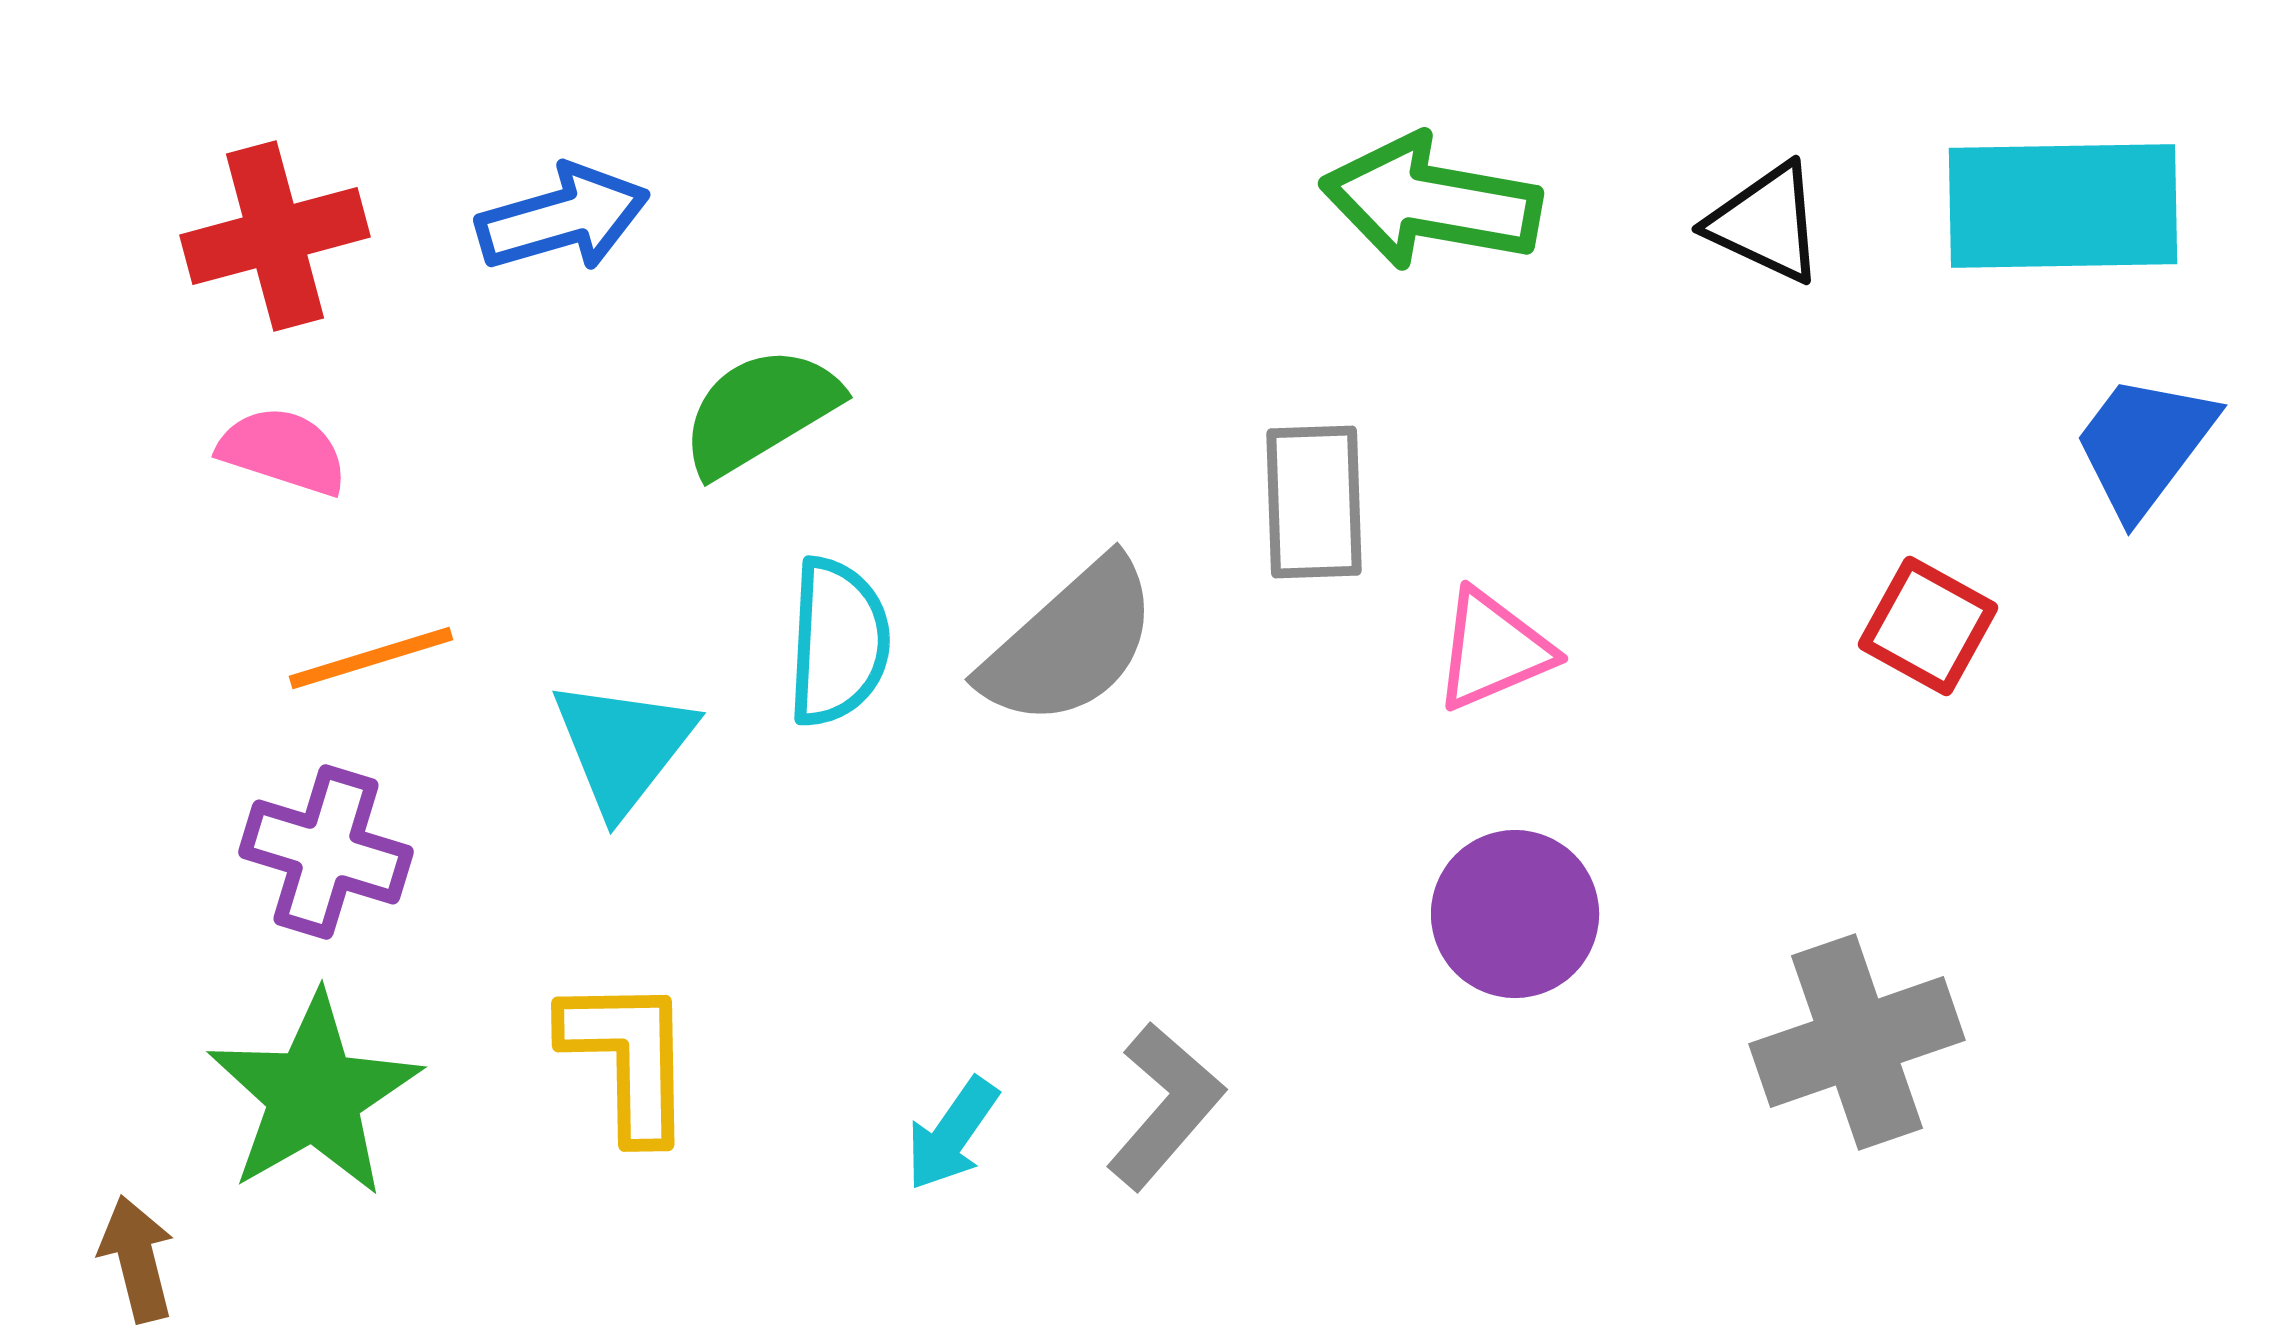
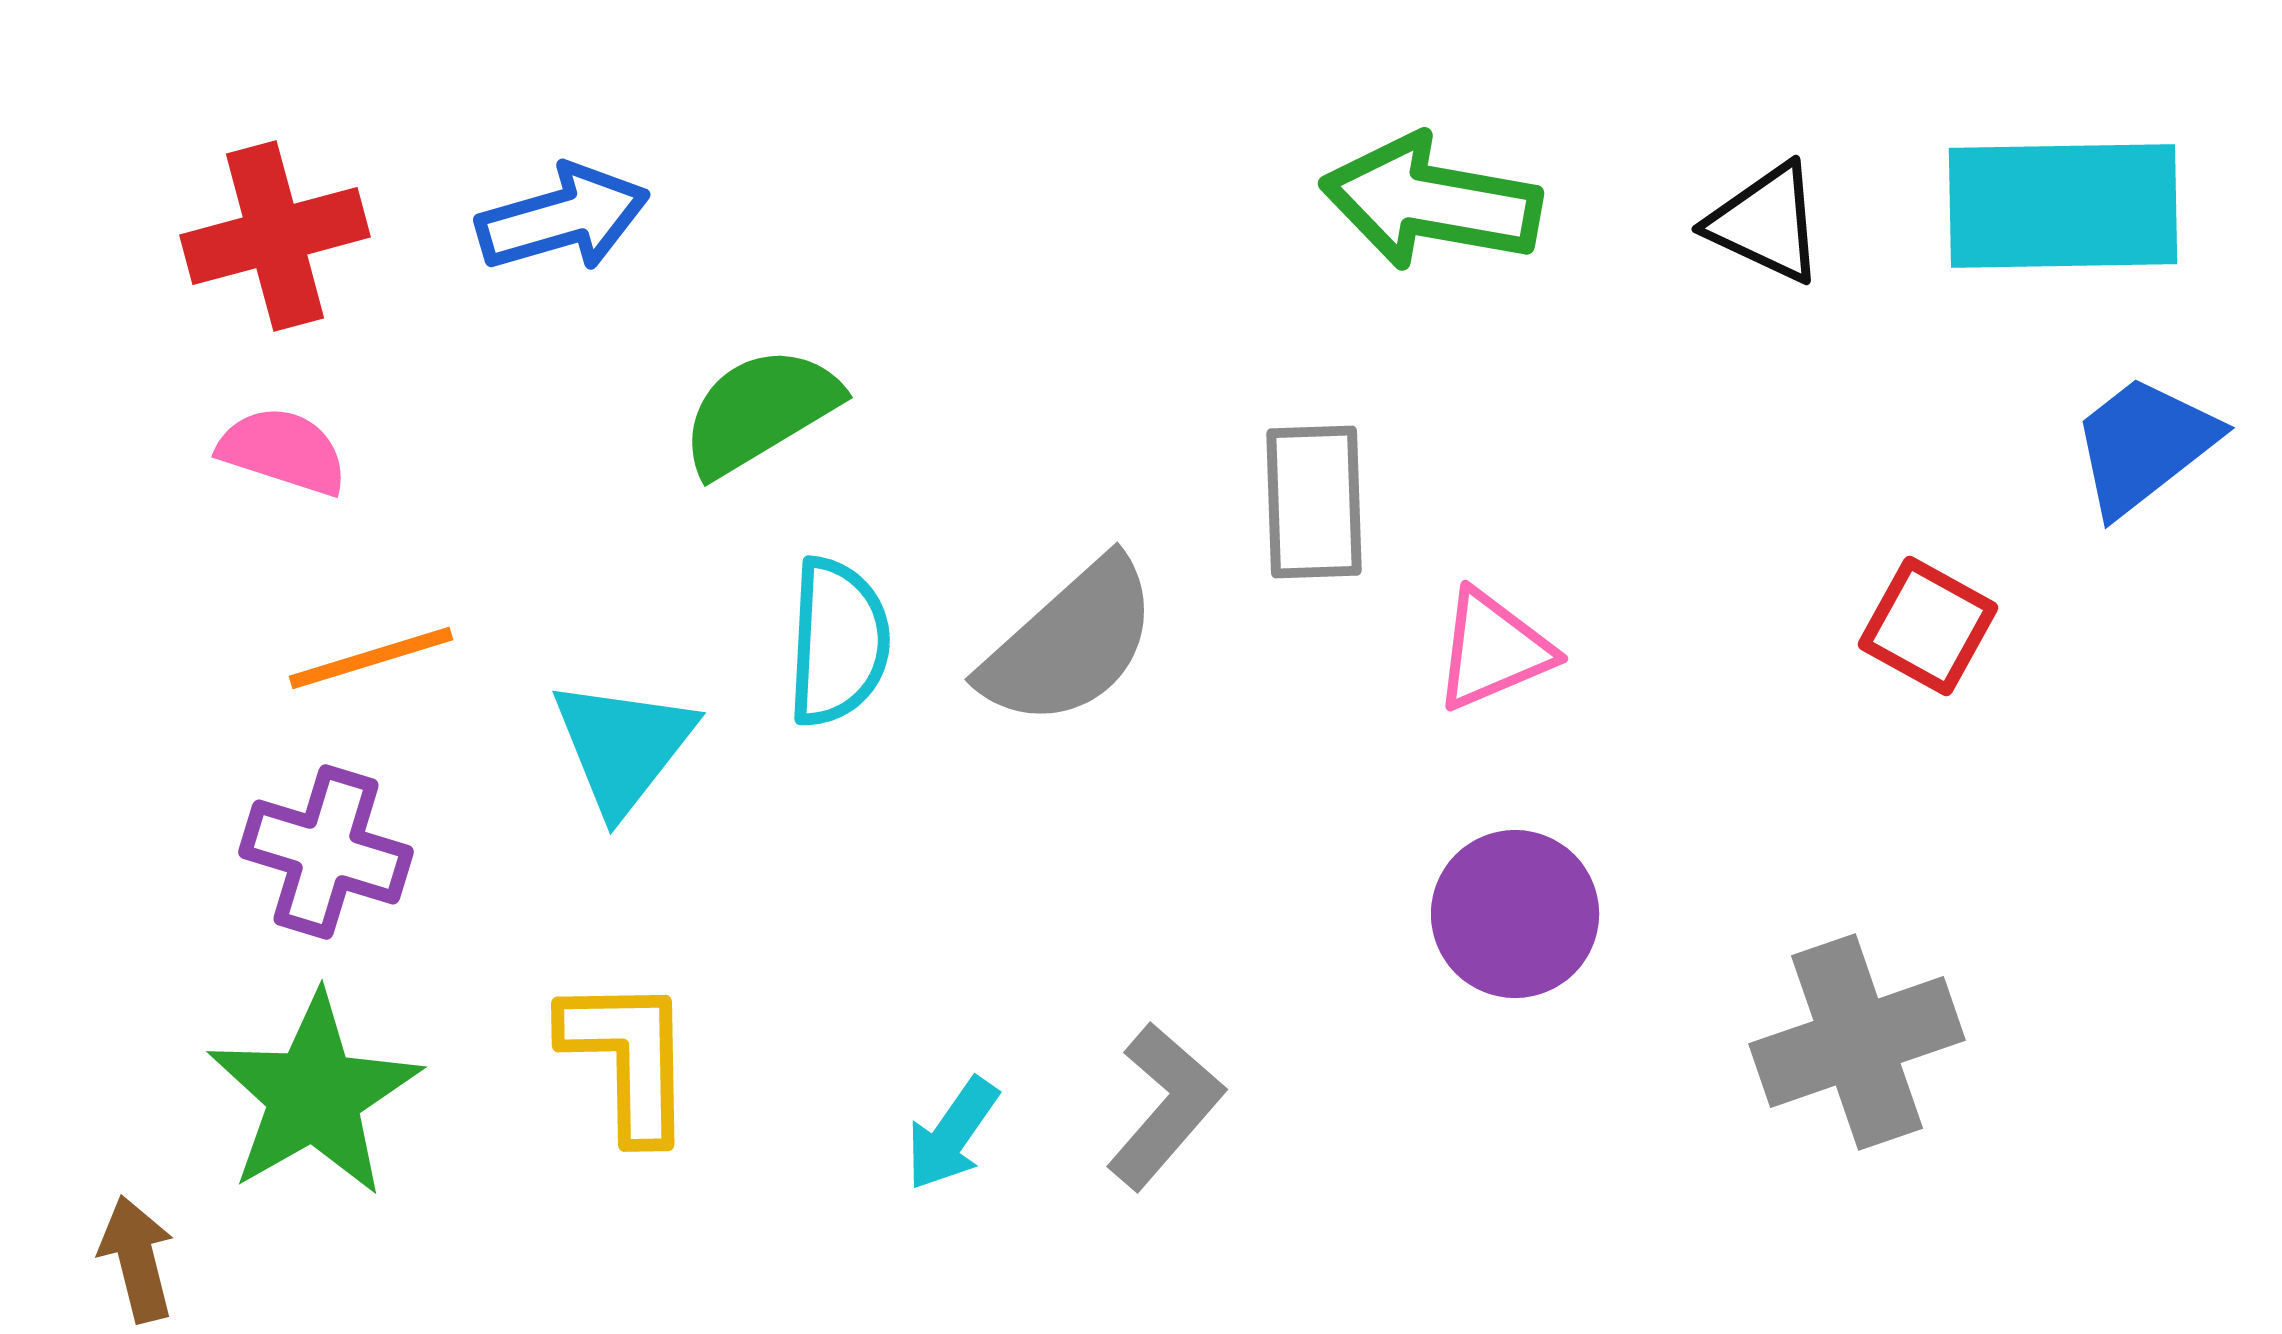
blue trapezoid: rotated 15 degrees clockwise
